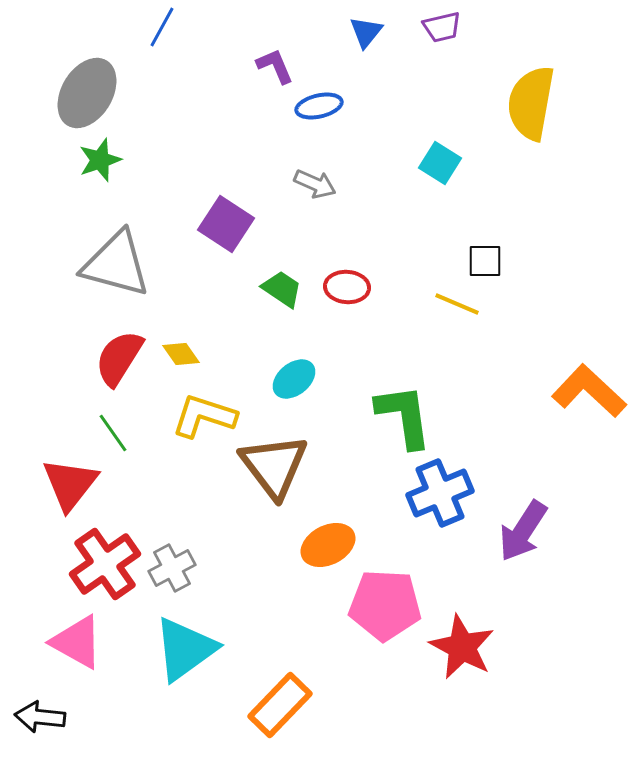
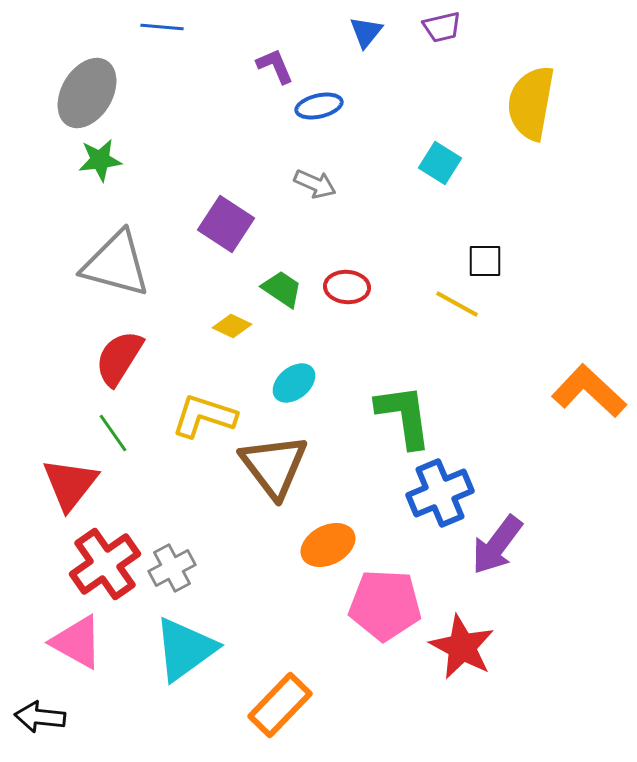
blue line: rotated 66 degrees clockwise
green star: rotated 12 degrees clockwise
yellow line: rotated 6 degrees clockwise
yellow diamond: moved 51 px right, 28 px up; rotated 30 degrees counterclockwise
cyan ellipse: moved 4 px down
purple arrow: moved 26 px left, 14 px down; rotated 4 degrees clockwise
